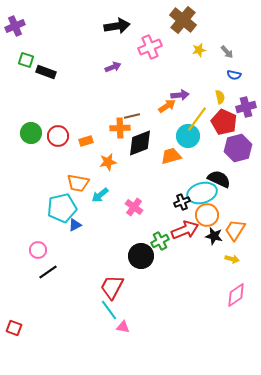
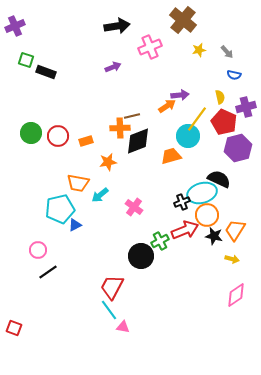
black diamond at (140, 143): moved 2 px left, 2 px up
cyan pentagon at (62, 208): moved 2 px left, 1 px down
